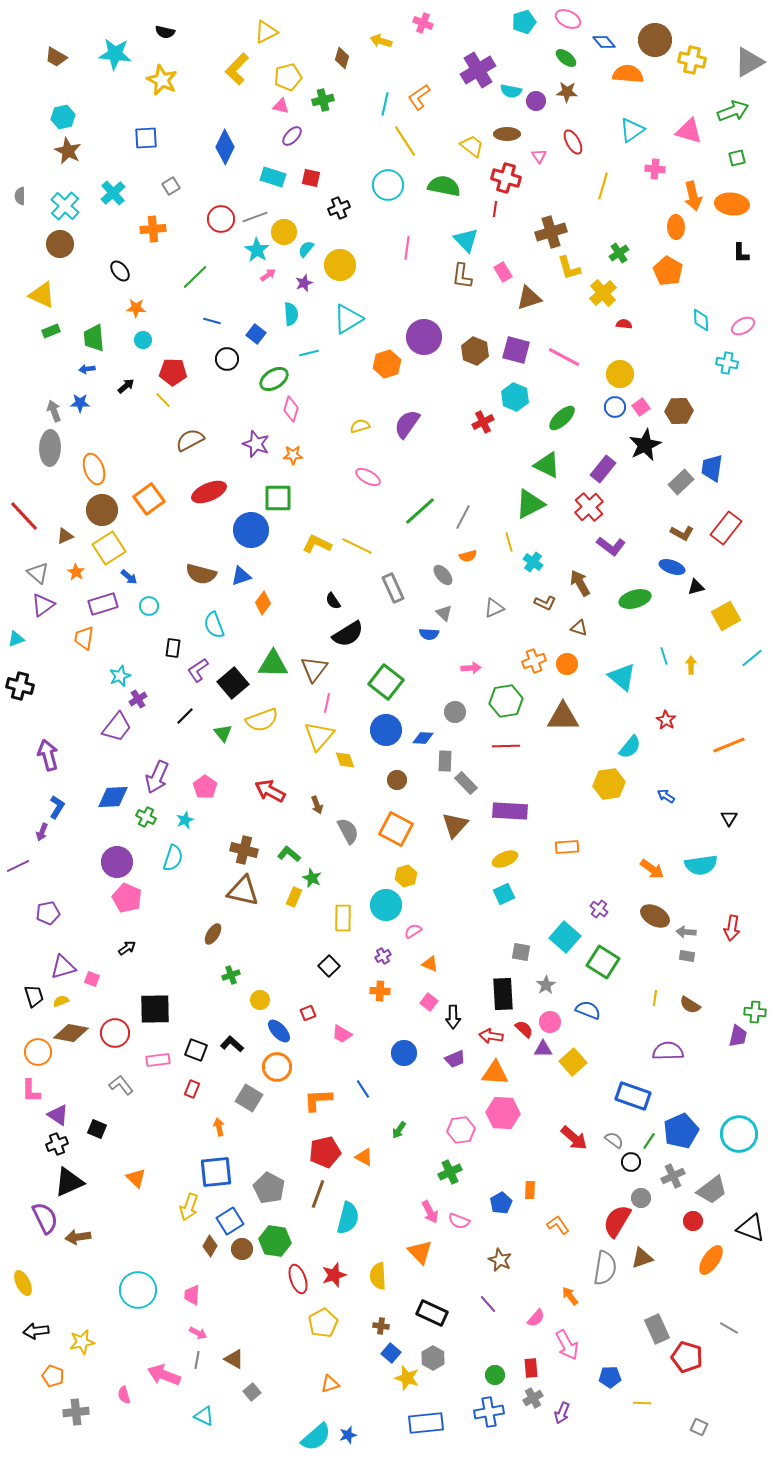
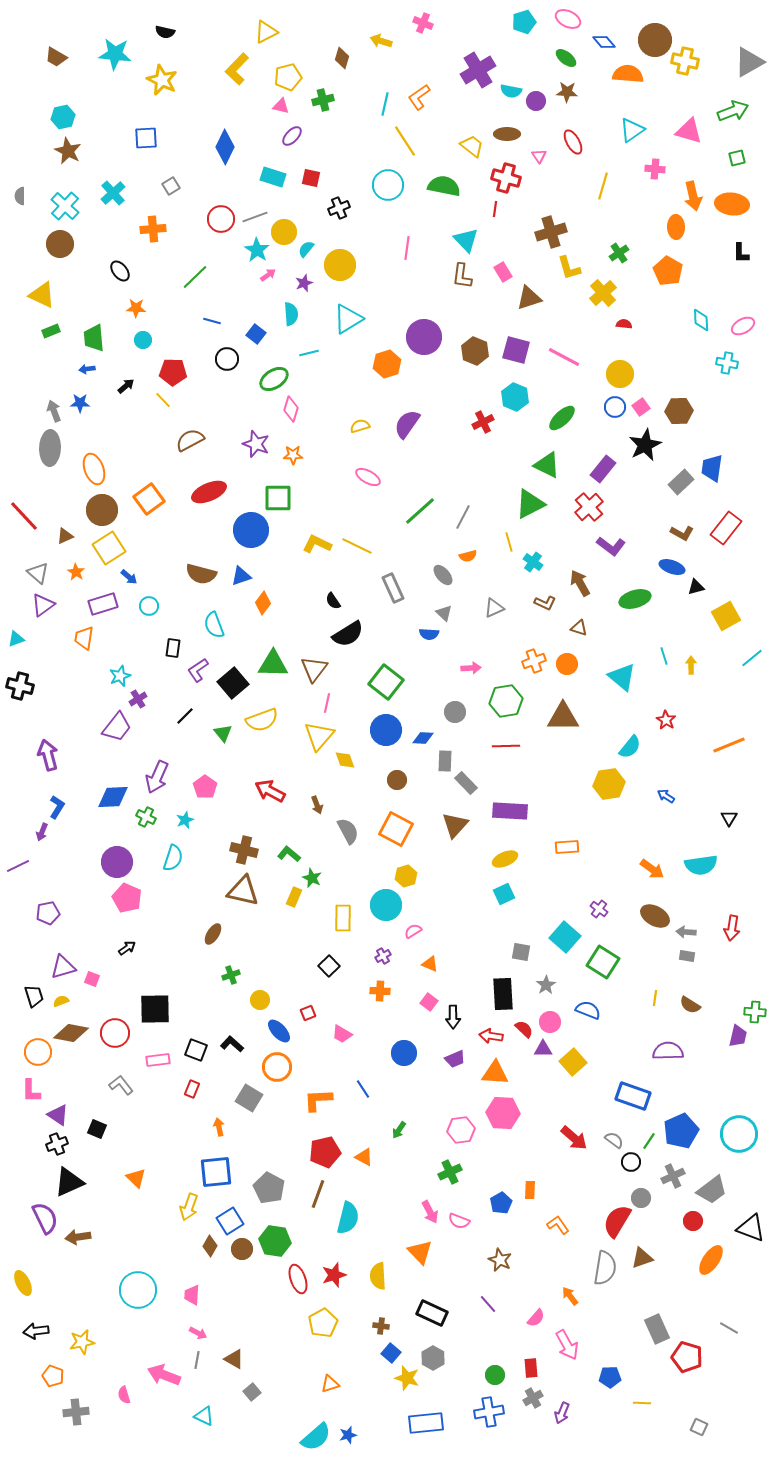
yellow cross at (692, 60): moved 7 px left, 1 px down
